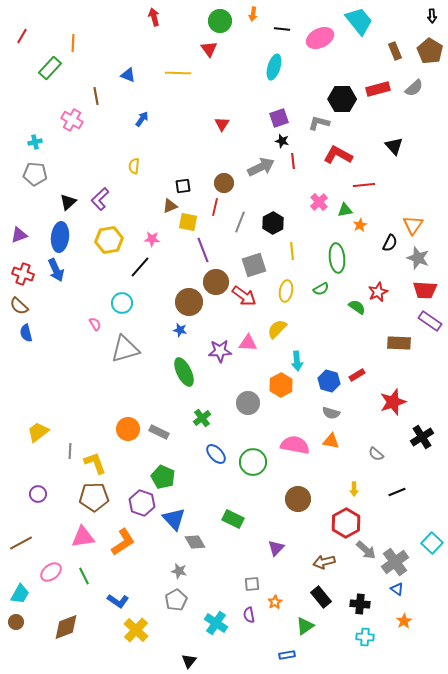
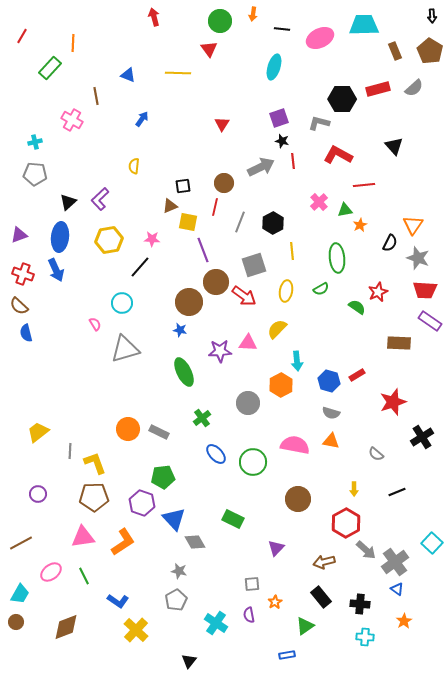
cyan trapezoid at (359, 21): moved 5 px right, 4 px down; rotated 52 degrees counterclockwise
green pentagon at (163, 477): rotated 30 degrees counterclockwise
